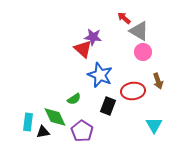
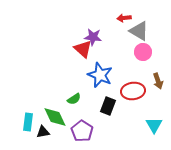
red arrow: rotated 48 degrees counterclockwise
